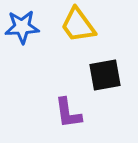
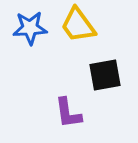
blue star: moved 8 px right, 1 px down
